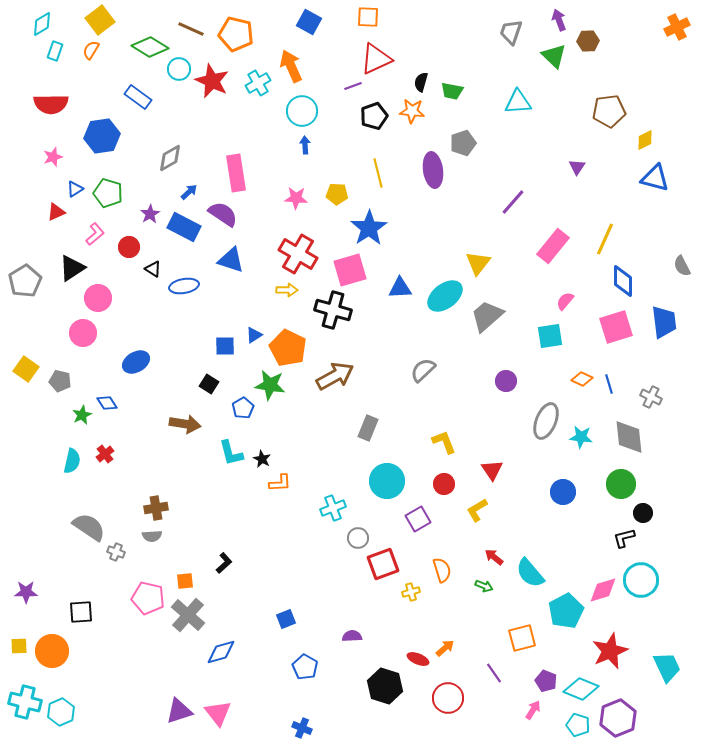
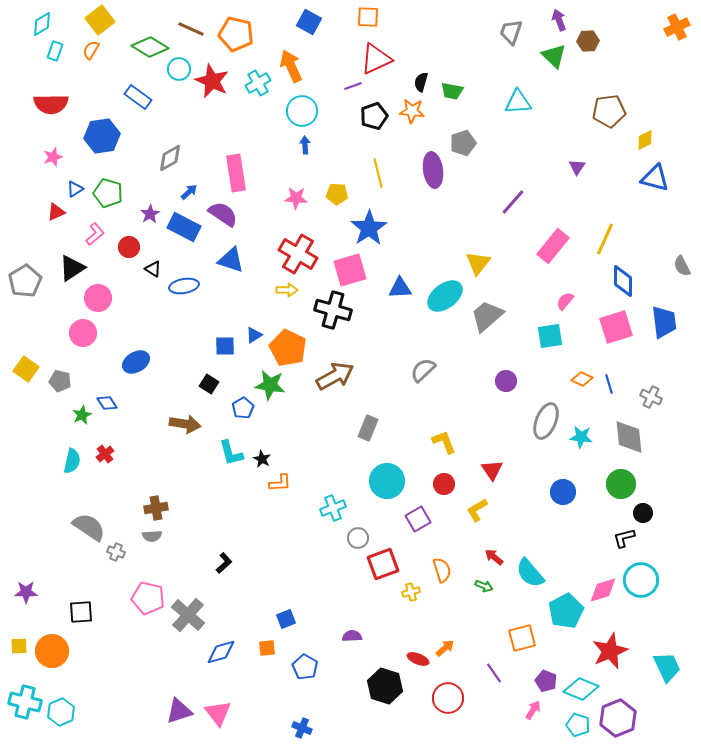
orange square at (185, 581): moved 82 px right, 67 px down
